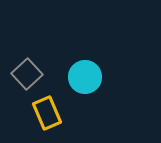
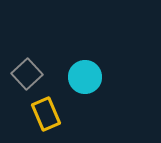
yellow rectangle: moved 1 px left, 1 px down
